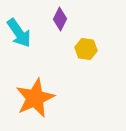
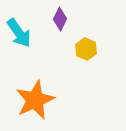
yellow hexagon: rotated 15 degrees clockwise
orange star: moved 2 px down
